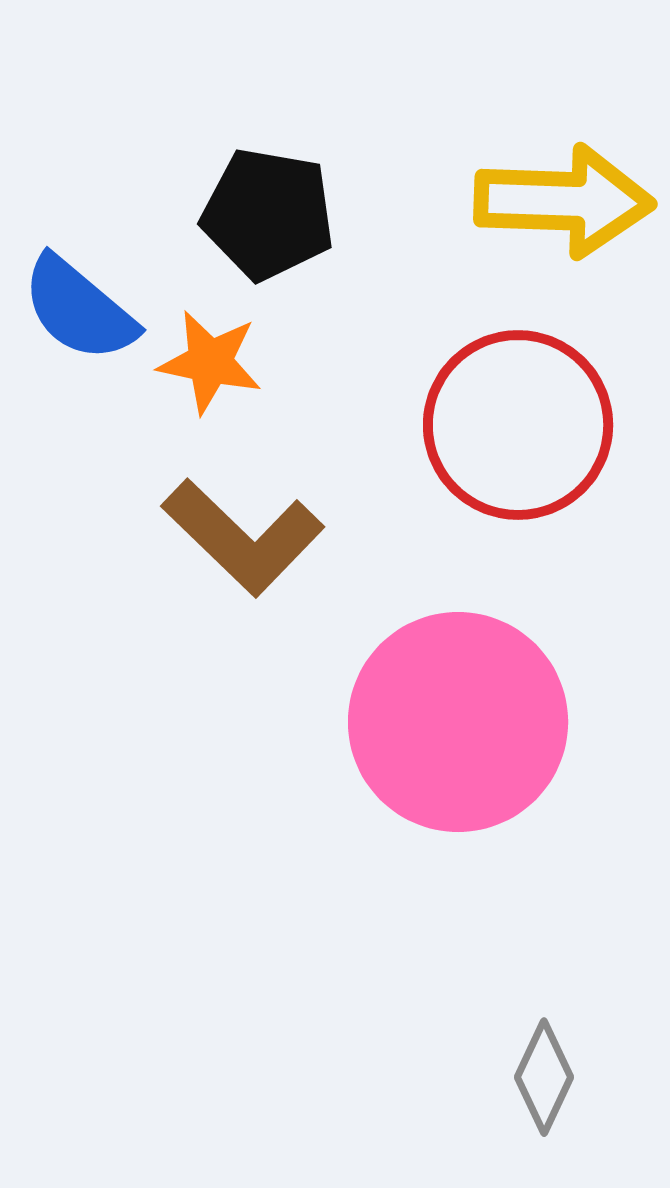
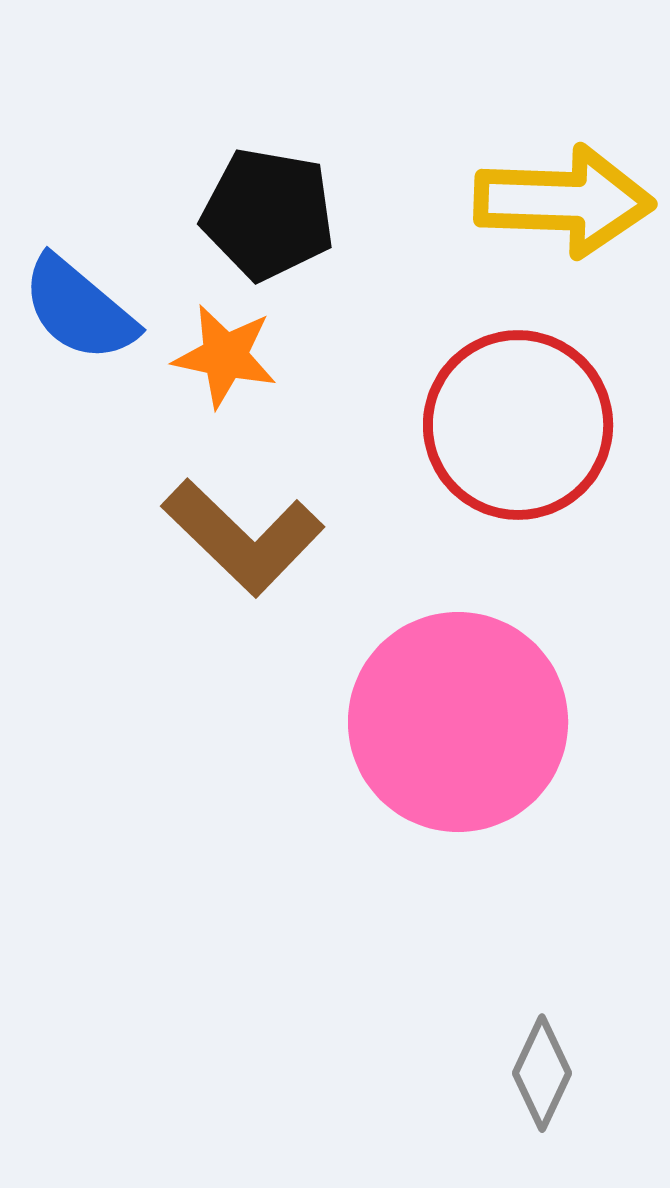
orange star: moved 15 px right, 6 px up
gray diamond: moved 2 px left, 4 px up
